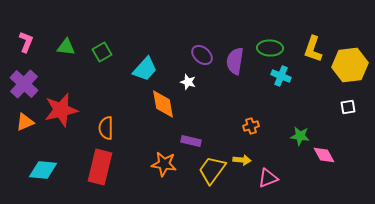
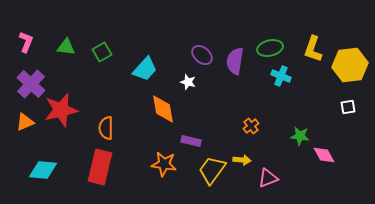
green ellipse: rotated 15 degrees counterclockwise
purple cross: moved 7 px right
orange diamond: moved 5 px down
orange cross: rotated 21 degrees counterclockwise
